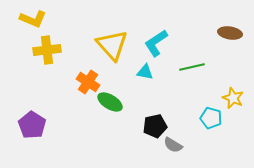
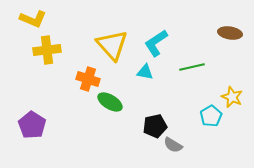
orange cross: moved 3 px up; rotated 15 degrees counterclockwise
yellow star: moved 1 px left, 1 px up
cyan pentagon: moved 2 px up; rotated 25 degrees clockwise
